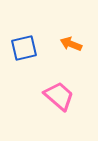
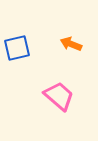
blue square: moved 7 px left
